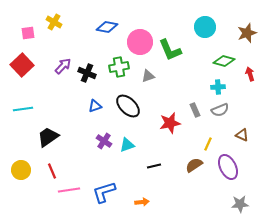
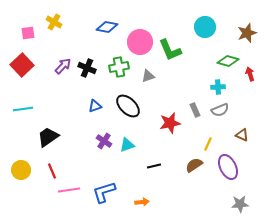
green diamond: moved 4 px right
black cross: moved 5 px up
